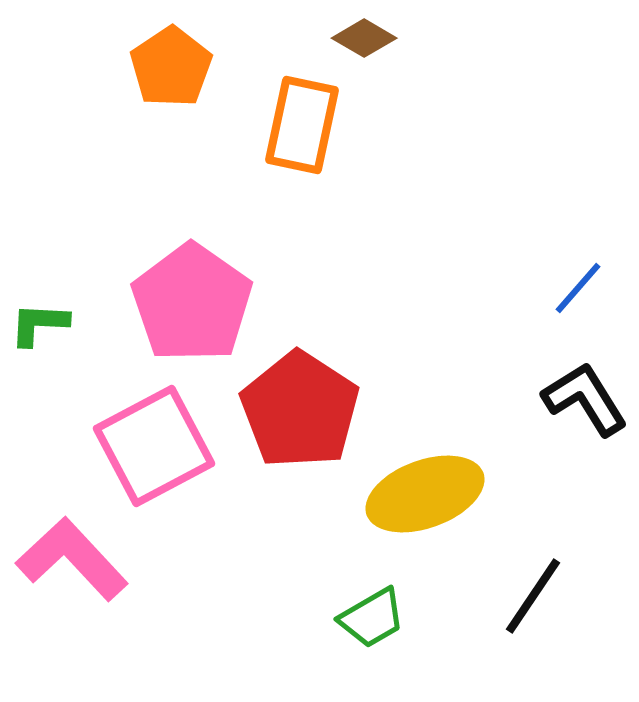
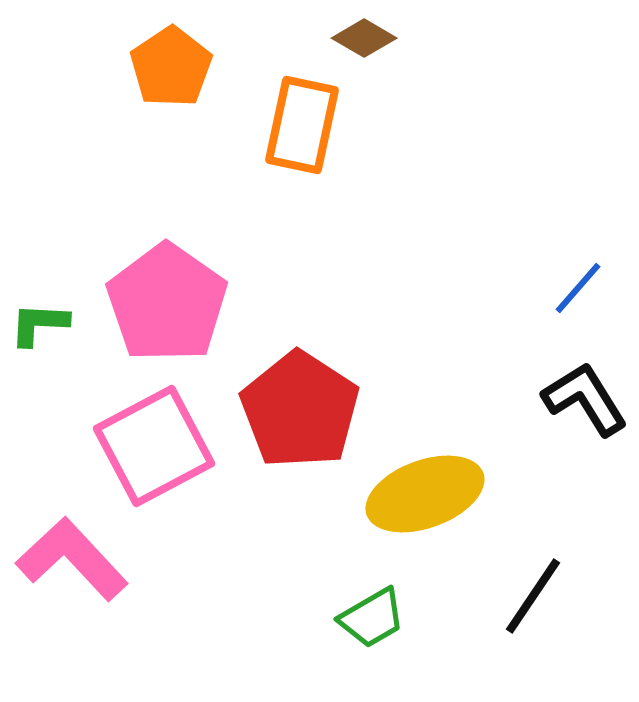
pink pentagon: moved 25 px left
